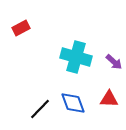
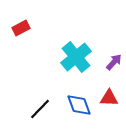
cyan cross: rotated 36 degrees clockwise
purple arrow: rotated 90 degrees counterclockwise
red triangle: moved 1 px up
blue diamond: moved 6 px right, 2 px down
